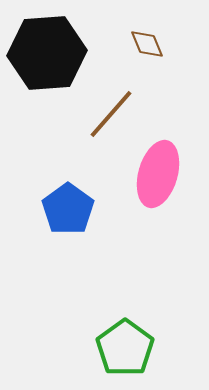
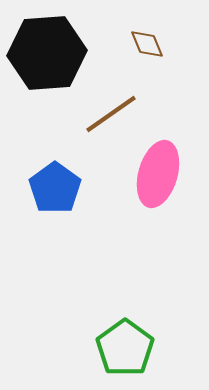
brown line: rotated 14 degrees clockwise
blue pentagon: moved 13 px left, 21 px up
